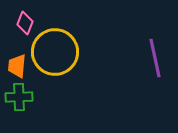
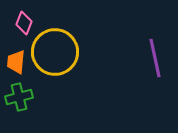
pink diamond: moved 1 px left
orange trapezoid: moved 1 px left, 4 px up
green cross: rotated 12 degrees counterclockwise
